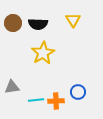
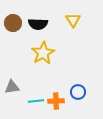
cyan line: moved 1 px down
